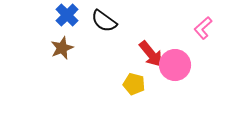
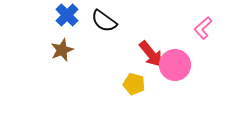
brown star: moved 2 px down
